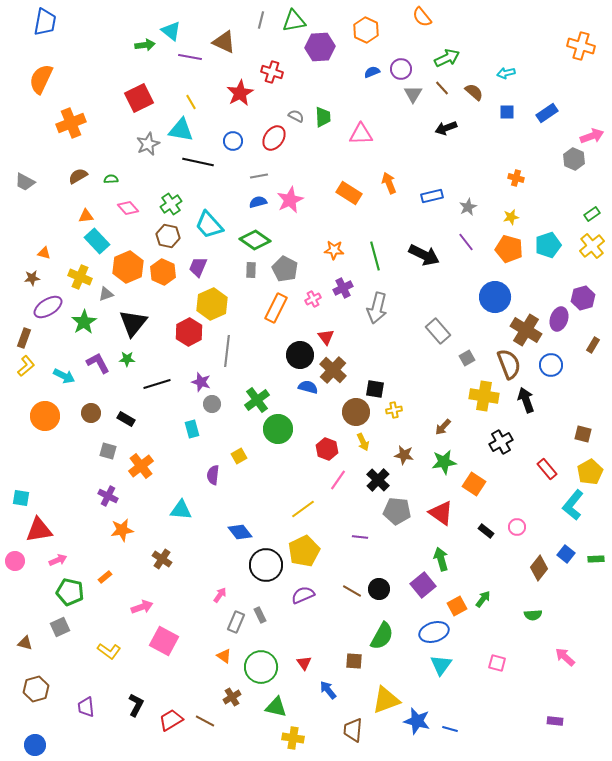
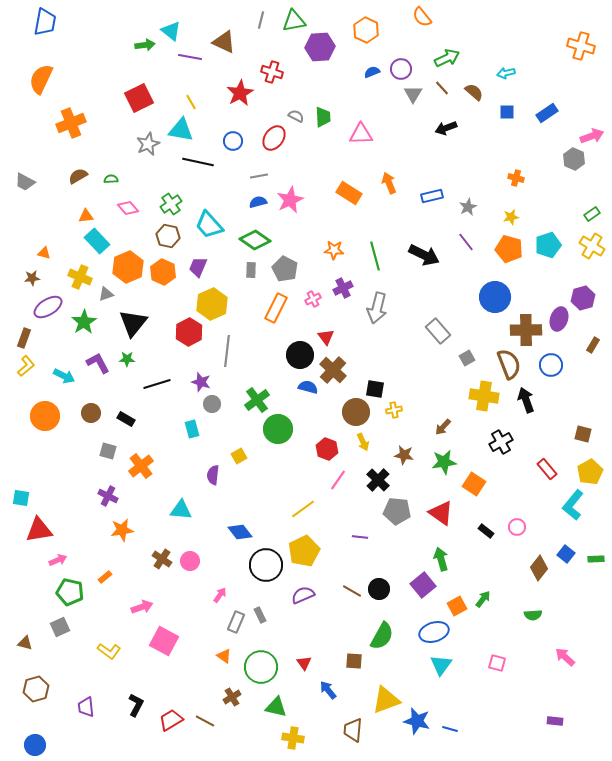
yellow cross at (592, 246): rotated 20 degrees counterclockwise
brown cross at (526, 330): rotated 32 degrees counterclockwise
pink circle at (15, 561): moved 175 px right
